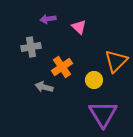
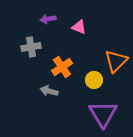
pink triangle: rotated 21 degrees counterclockwise
gray arrow: moved 5 px right, 4 px down
